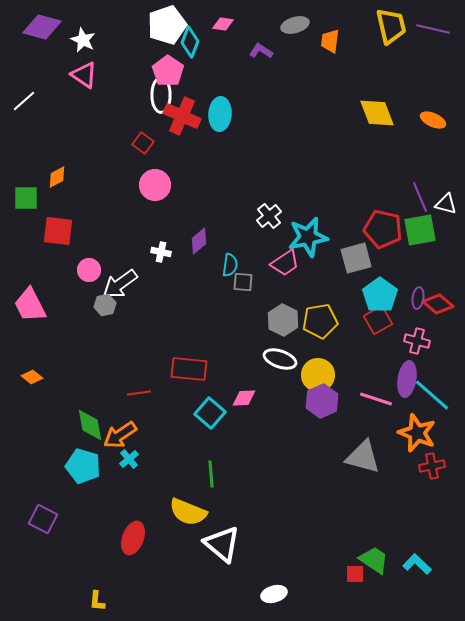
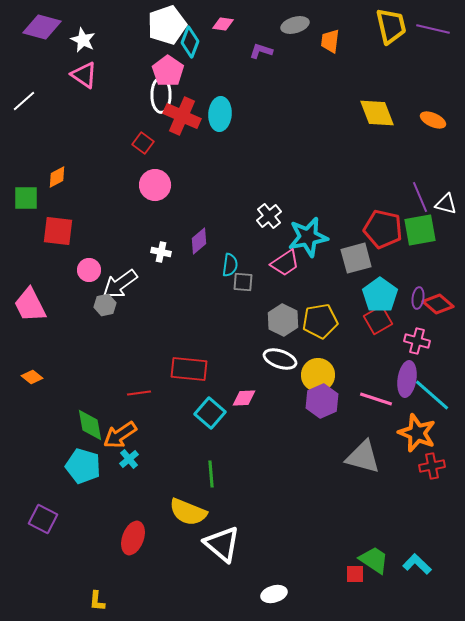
purple L-shape at (261, 51): rotated 15 degrees counterclockwise
